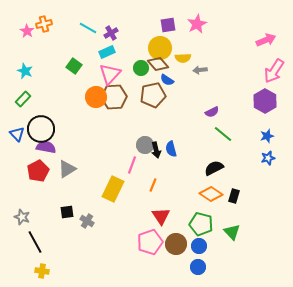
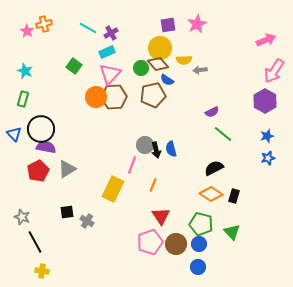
yellow semicircle at (183, 58): moved 1 px right, 2 px down
green rectangle at (23, 99): rotated 28 degrees counterclockwise
blue triangle at (17, 134): moved 3 px left
blue circle at (199, 246): moved 2 px up
